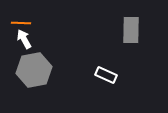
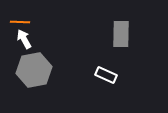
orange line: moved 1 px left, 1 px up
gray rectangle: moved 10 px left, 4 px down
